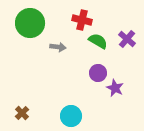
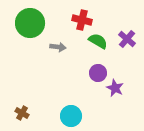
brown cross: rotated 16 degrees counterclockwise
